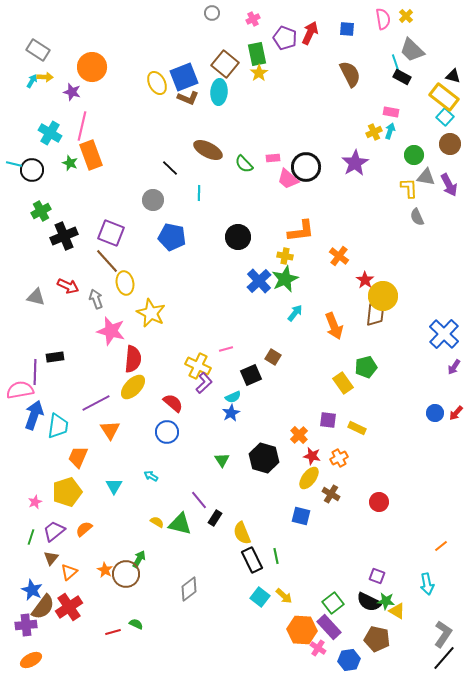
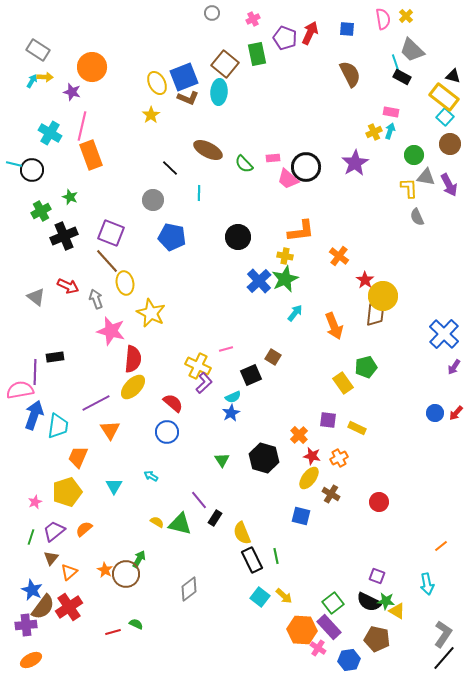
yellow star at (259, 73): moved 108 px left, 42 px down
green star at (70, 163): moved 34 px down
gray triangle at (36, 297): rotated 24 degrees clockwise
